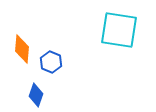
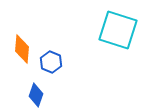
cyan square: moved 1 px left; rotated 9 degrees clockwise
